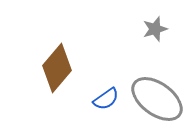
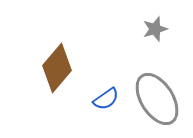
gray ellipse: rotated 22 degrees clockwise
